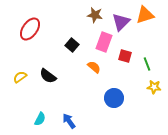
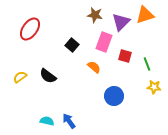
blue circle: moved 2 px up
cyan semicircle: moved 7 px right, 2 px down; rotated 104 degrees counterclockwise
